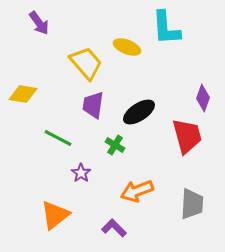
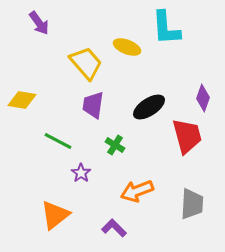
yellow diamond: moved 1 px left, 6 px down
black ellipse: moved 10 px right, 5 px up
green line: moved 3 px down
